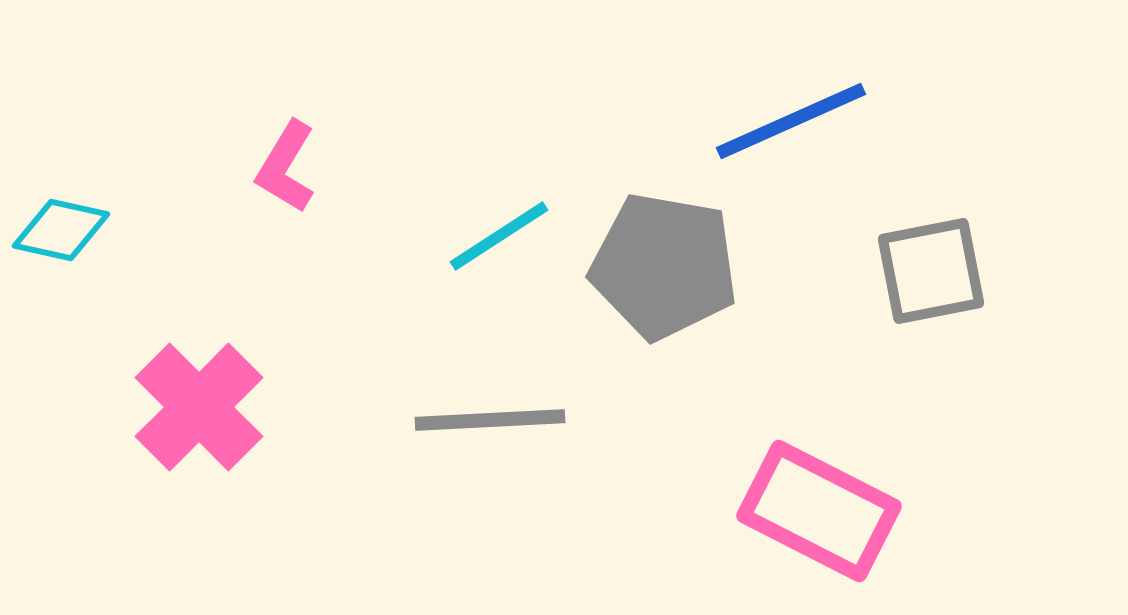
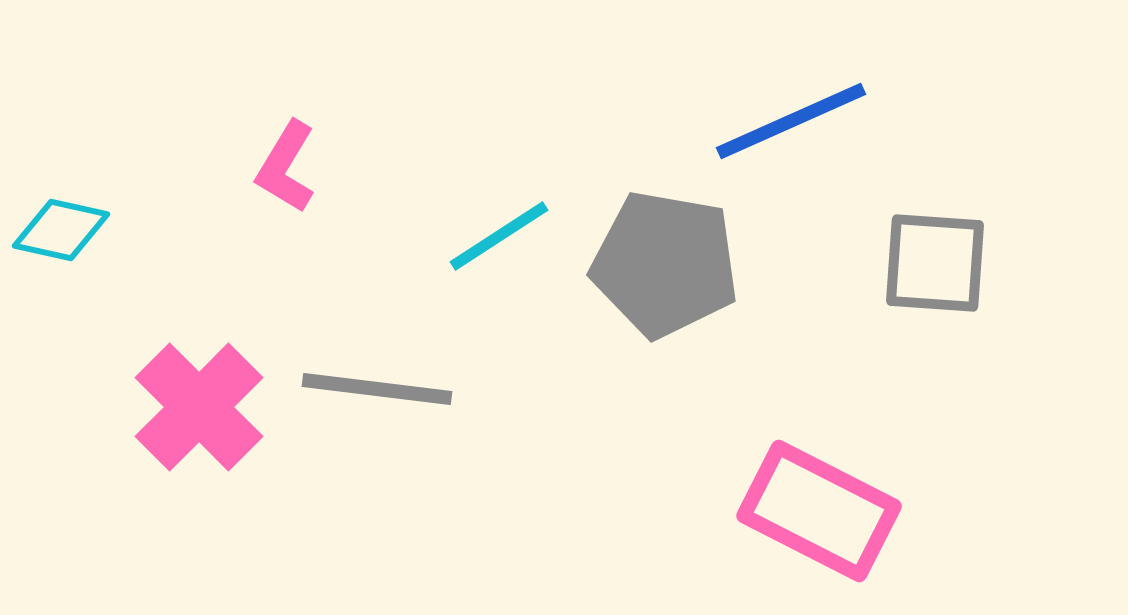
gray pentagon: moved 1 px right, 2 px up
gray square: moved 4 px right, 8 px up; rotated 15 degrees clockwise
gray line: moved 113 px left, 31 px up; rotated 10 degrees clockwise
